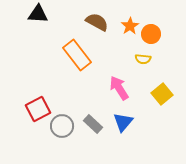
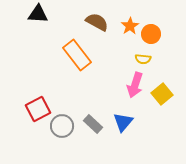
pink arrow: moved 16 px right, 3 px up; rotated 130 degrees counterclockwise
